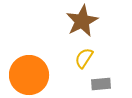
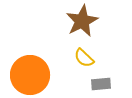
yellow semicircle: rotated 80 degrees counterclockwise
orange circle: moved 1 px right
